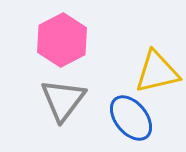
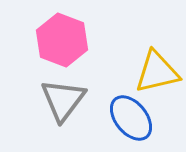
pink hexagon: rotated 12 degrees counterclockwise
